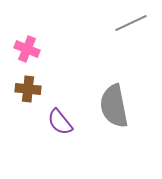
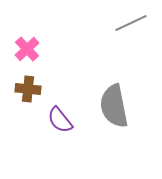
pink cross: rotated 25 degrees clockwise
purple semicircle: moved 2 px up
